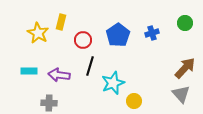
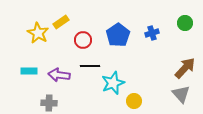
yellow rectangle: rotated 42 degrees clockwise
black line: rotated 72 degrees clockwise
